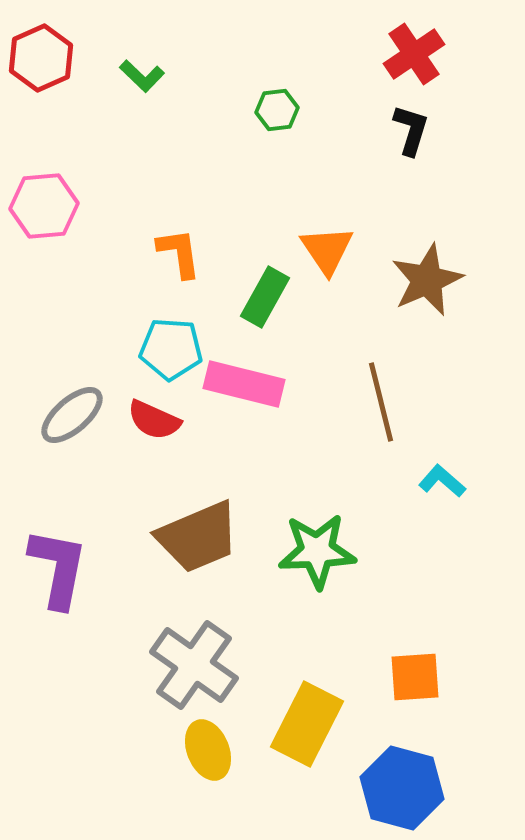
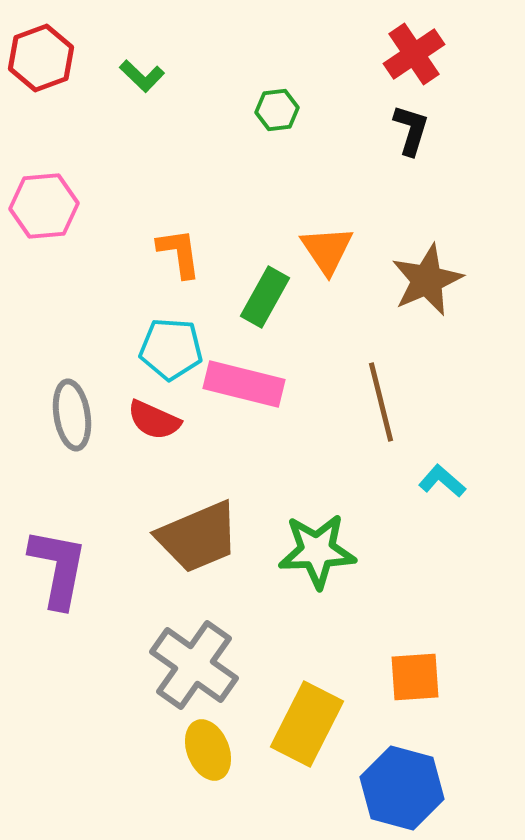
red hexagon: rotated 4 degrees clockwise
gray ellipse: rotated 58 degrees counterclockwise
